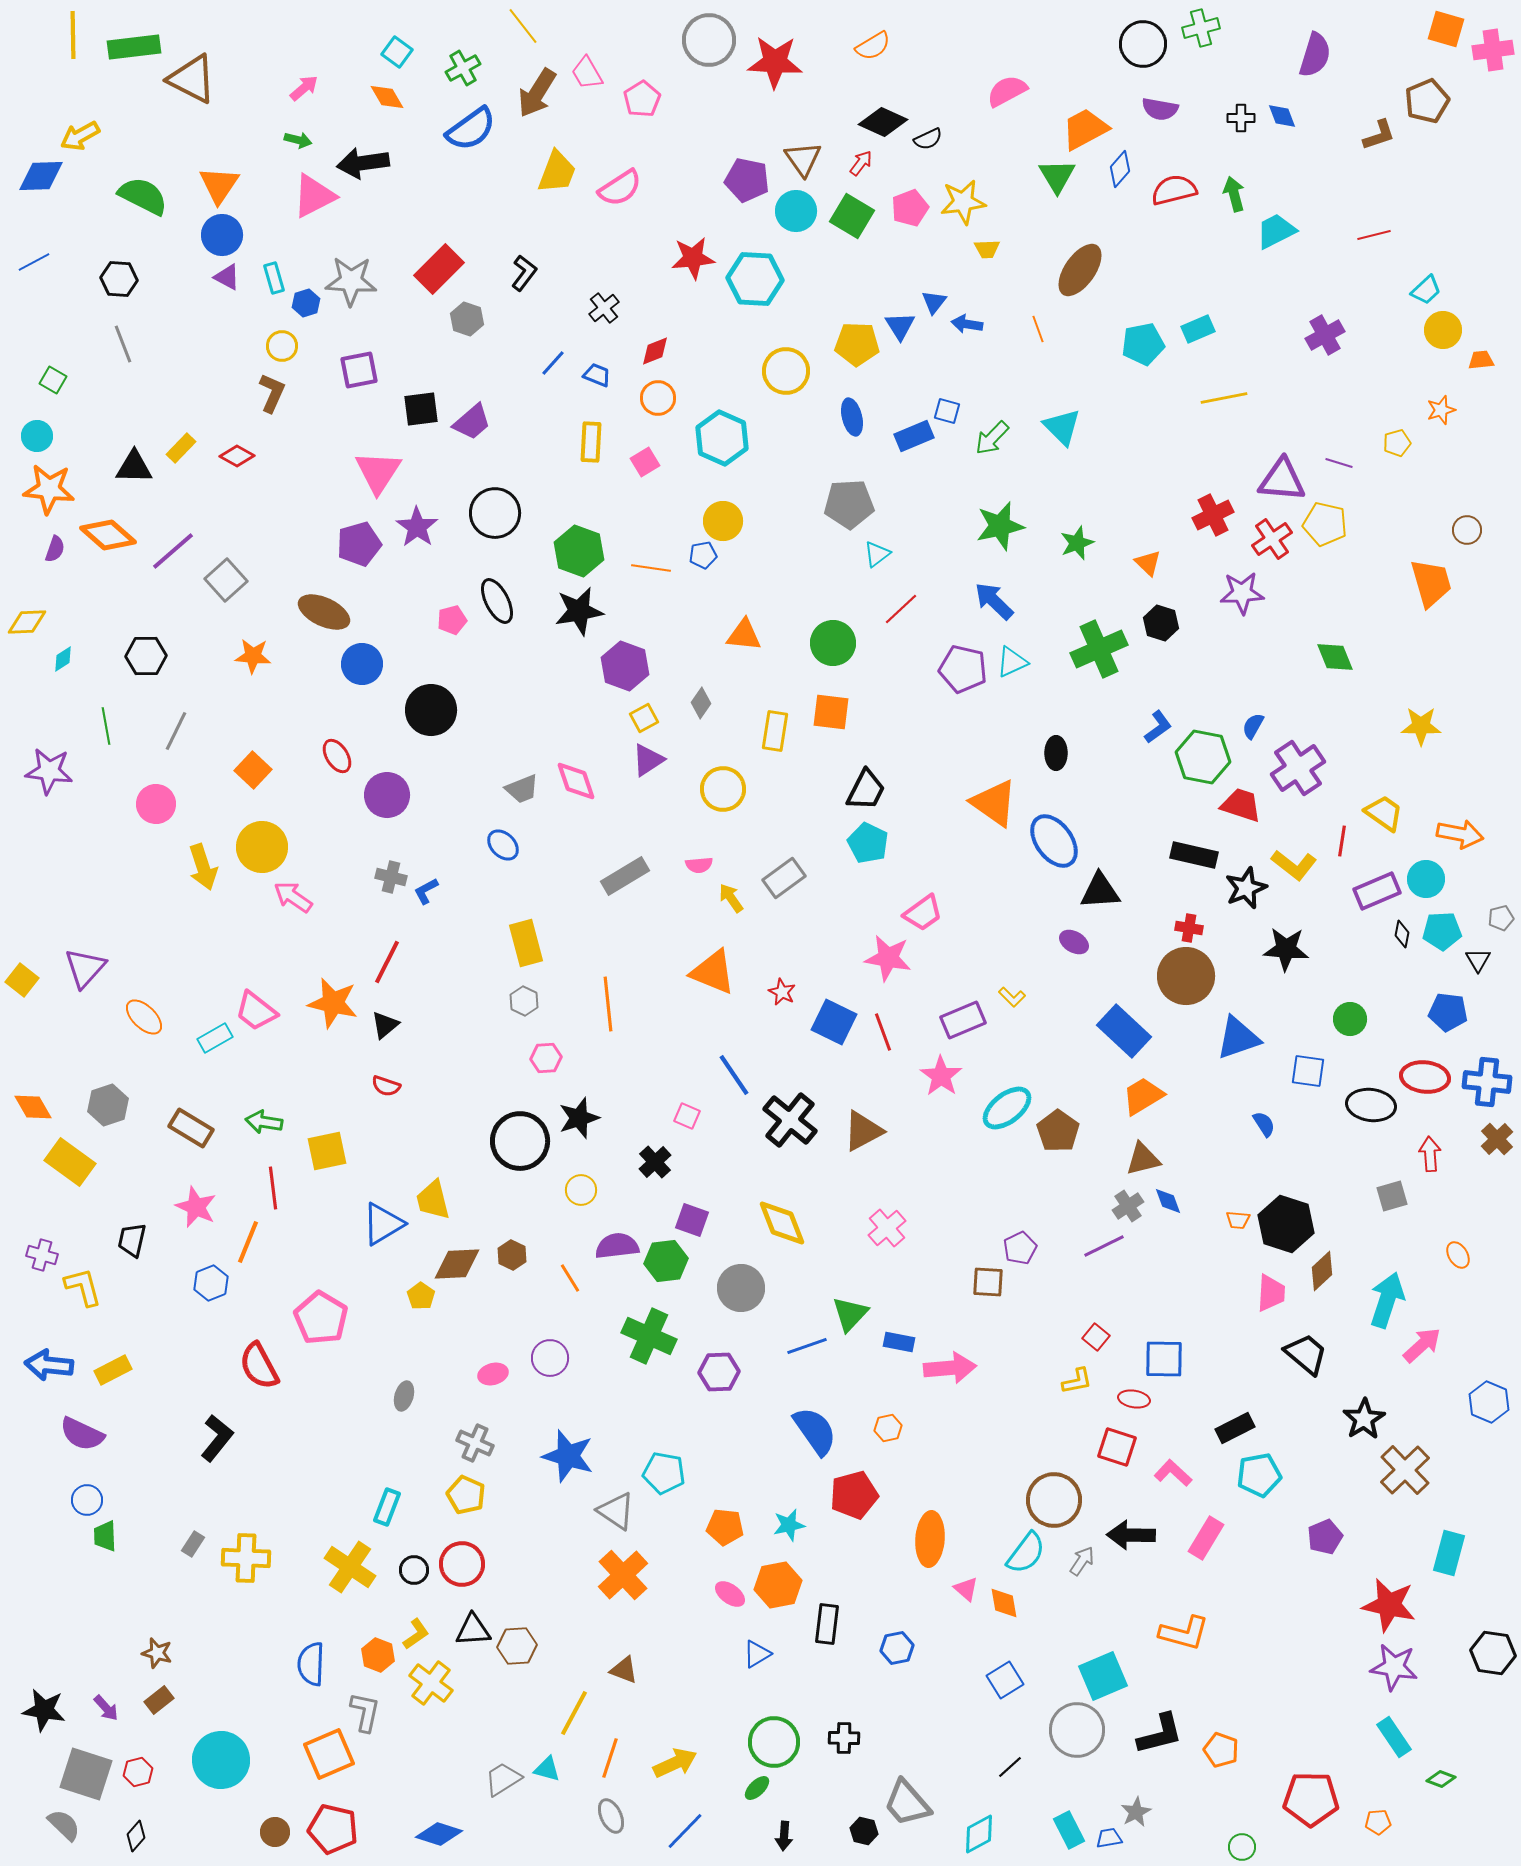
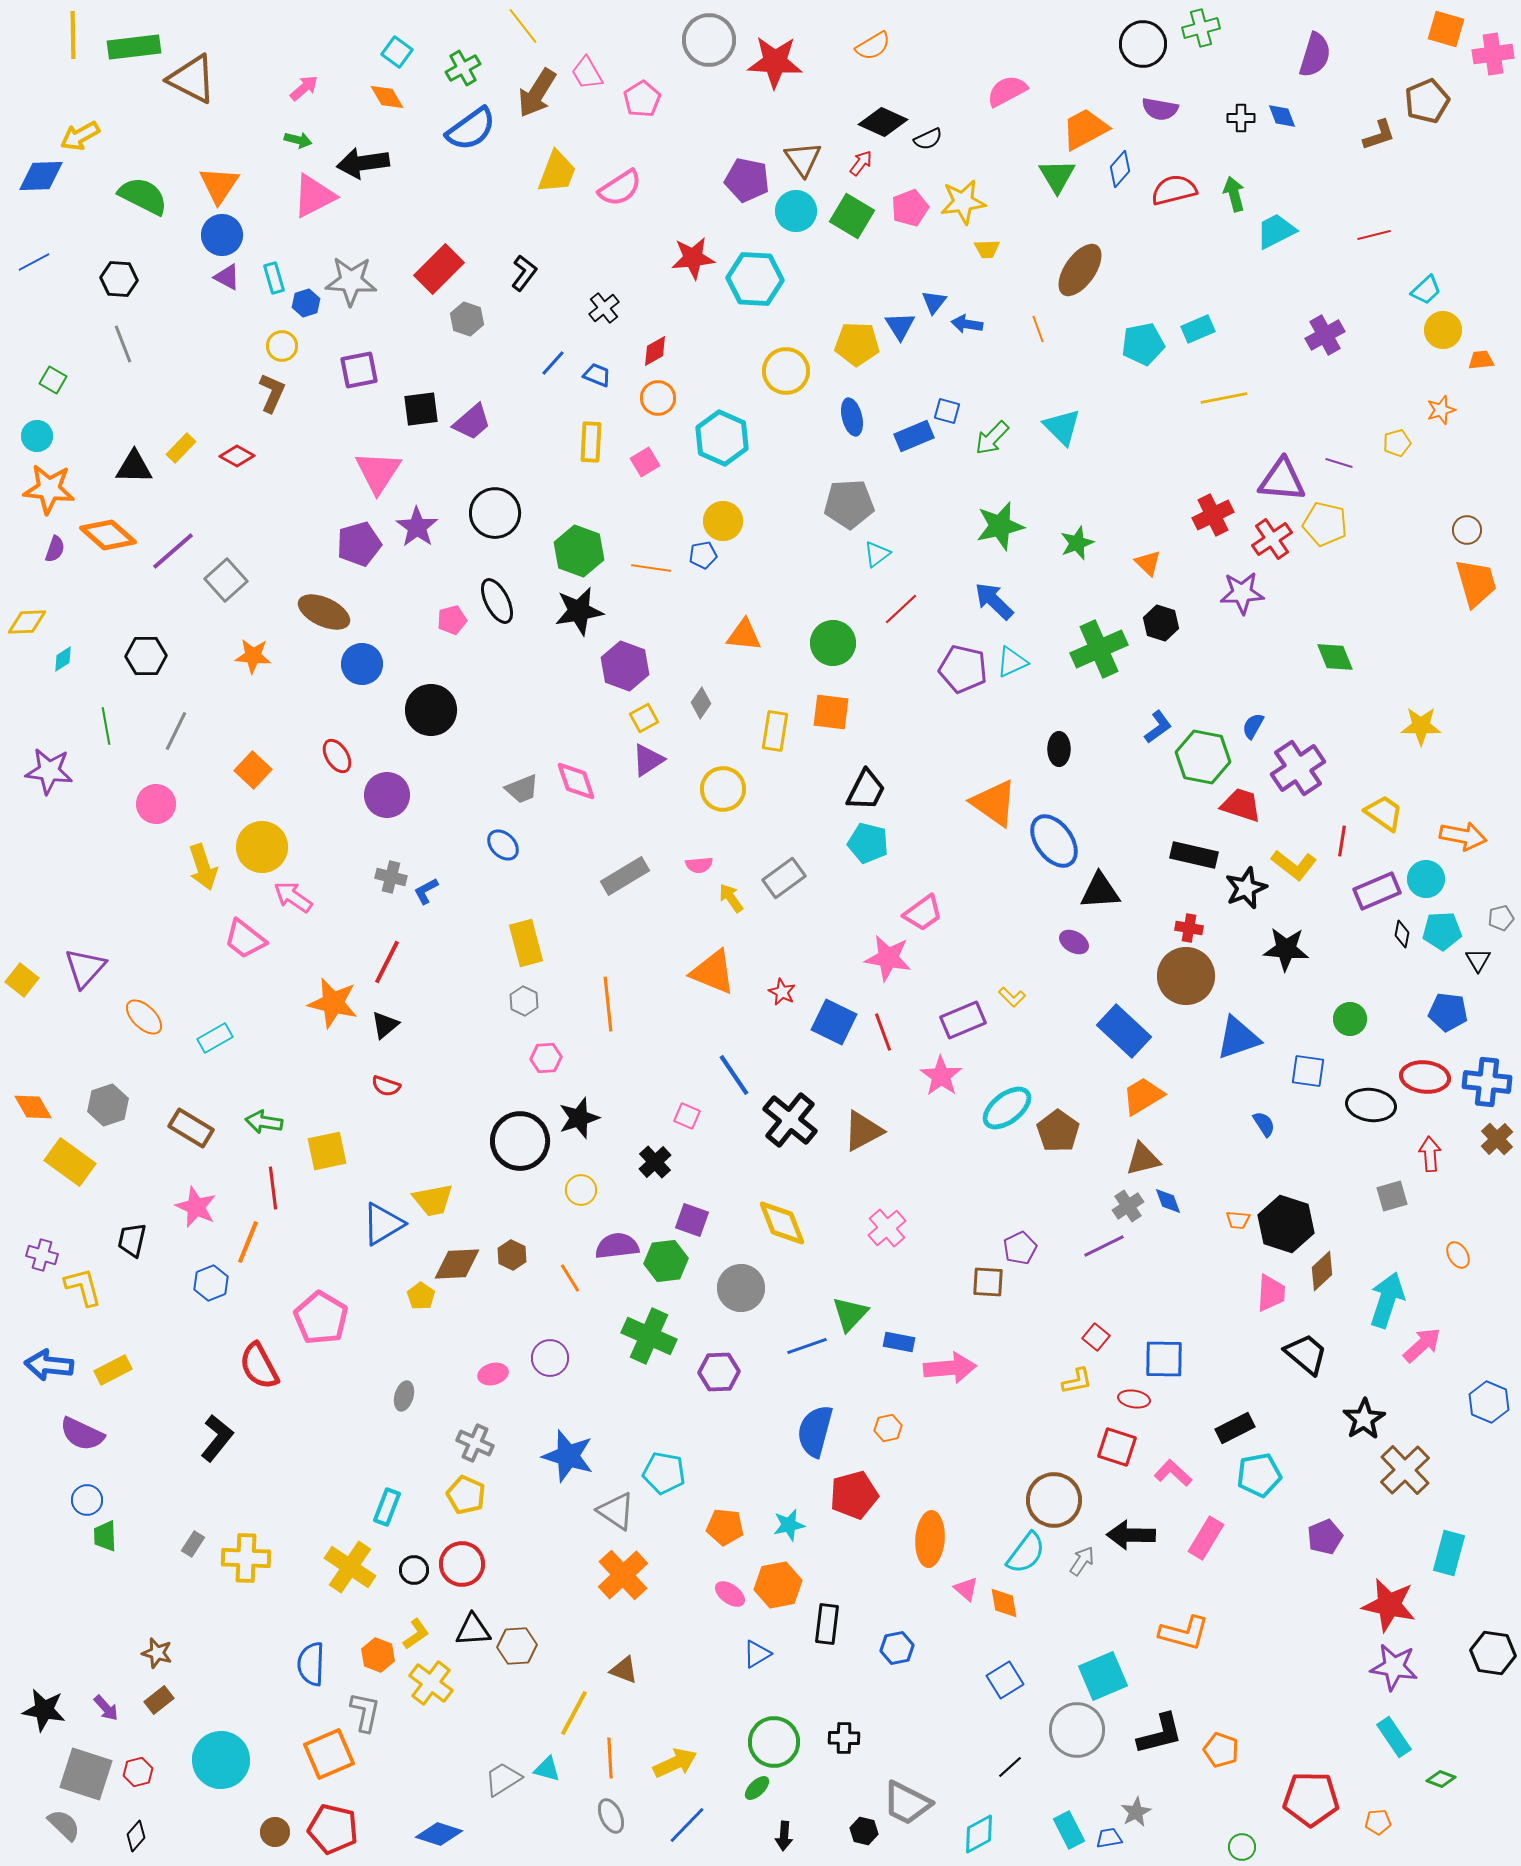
pink cross at (1493, 50): moved 4 px down
red diamond at (655, 351): rotated 8 degrees counterclockwise
orange trapezoid at (1431, 583): moved 45 px right
black ellipse at (1056, 753): moved 3 px right, 4 px up
orange arrow at (1460, 834): moved 3 px right, 2 px down
cyan pentagon at (868, 843): rotated 12 degrees counterclockwise
pink trapezoid at (256, 1011): moved 11 px left, 72 px up
yellow trapezoid at (433, 1200): rotated 87 degrees counterclockwise
blue semicircle at (815, 1431): rotated 130 degrees counterclockwise
orange line at (610, 1758): rotated 21 degrees counterclockwise
gray trapezoid at (907, 1803): rotated 22 degrees counterclockwise
blue line at (685, 1831): moved 2 px right, 6 px up
